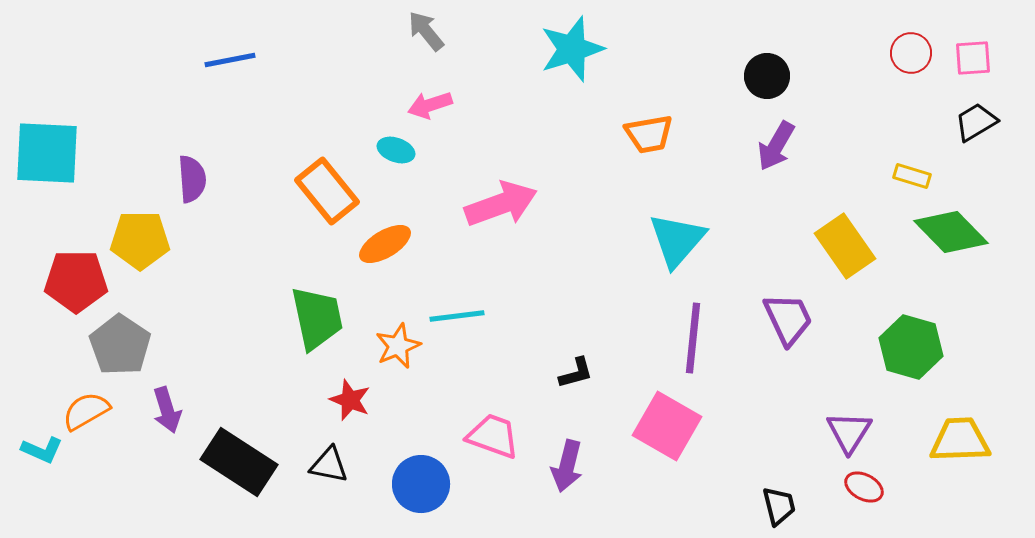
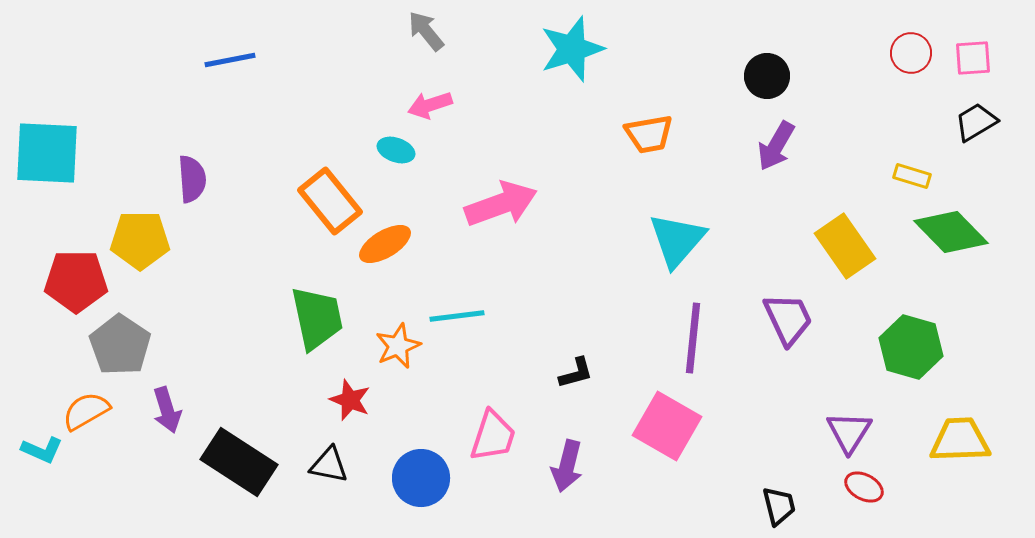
orange rectangle at (327, 191): moved 3 px right, 10 px down
pink trapezoid at (493, 436): rotated 88 degrees clockwise
blue circle at (421, 484): moved 6 px up
